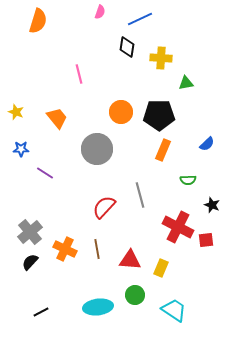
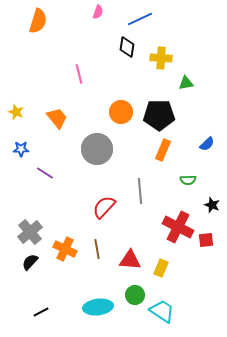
pink semicircle: moved 2 px left
gray line: moved 4 px up; rotated 10 degrees clockwise
cyan trapezoid: moved 12 px left, 1 px down
